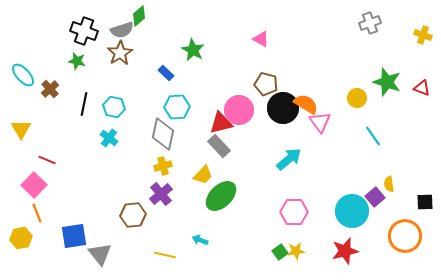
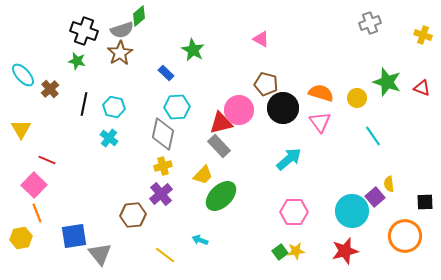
orange semicircle at (306, 104): moved 15 px right, 11 px up; rotated 15 degrees counterclockwise
yellow line at (165, 255): rotated 25 degrees clockwise
